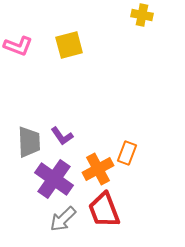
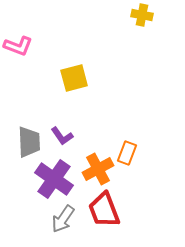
yellow square: moved 5 px right, 33 px down
gray arrow: rotated 12 degrees counterclockwise
